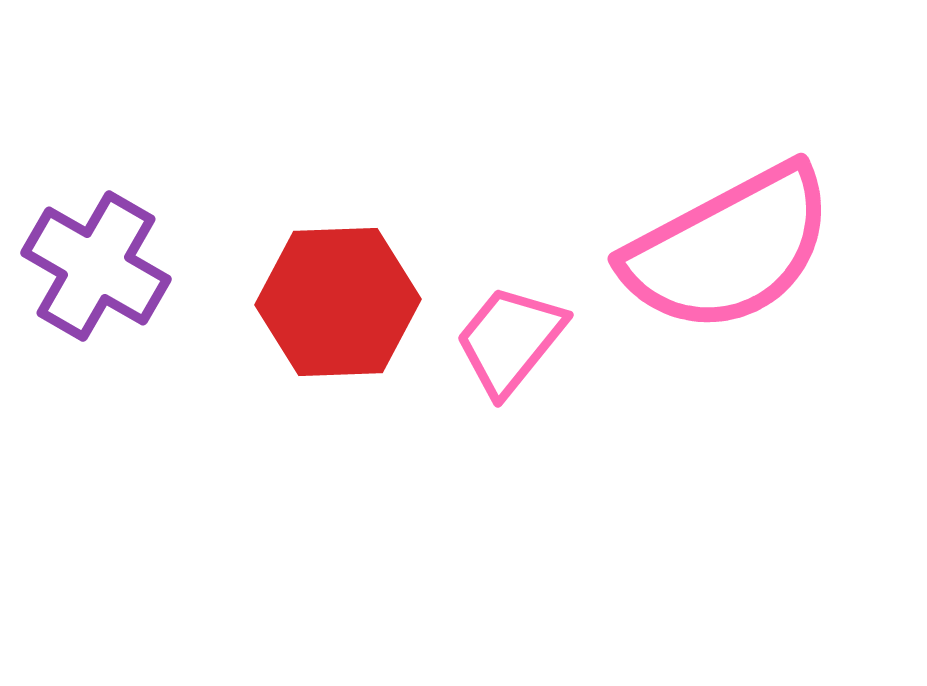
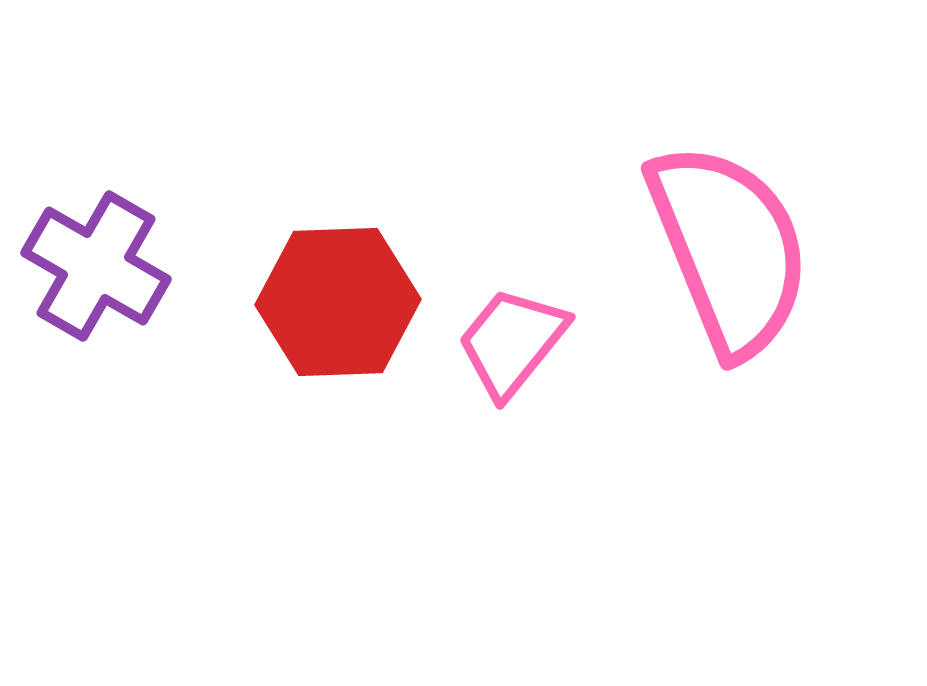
pink semicircle: rotated 84 degrees counterclockwise
pink trapezoid: moved 2 px right, 2 px down
